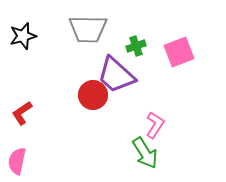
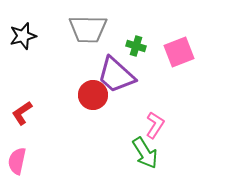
green cross: rotated 36 degrees clockwise
